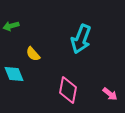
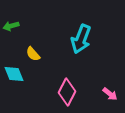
pink diamond: moved 1 px left, 2 px down; rotated 16 degrees clockwise
